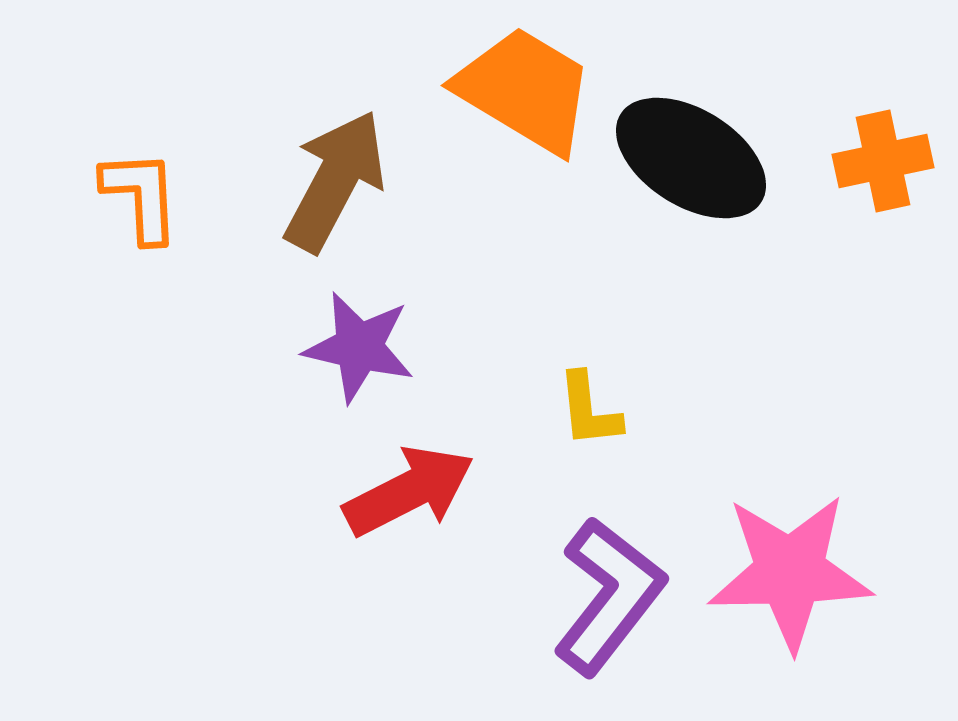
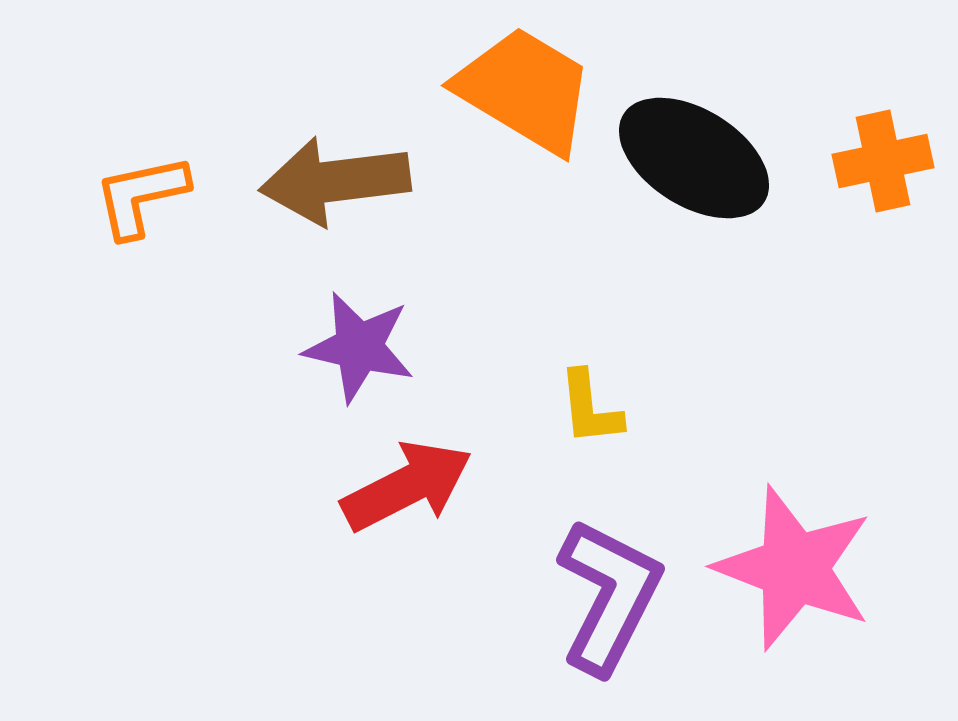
black ellipse: moved 3 px right
brown arrow: rotated 125 degrees counterclockwise
orange L-shape: rotated 99 degrees counterclockwise
yellow L-shape: moved 1 px right, 2 px up
red arrow: moved 2 px left, 5 px up
pink star: moved 4 px right, 4 px up; rotated 22 degrees clockwise
purple L-shape: rotated 11 degrees counterclockwise
